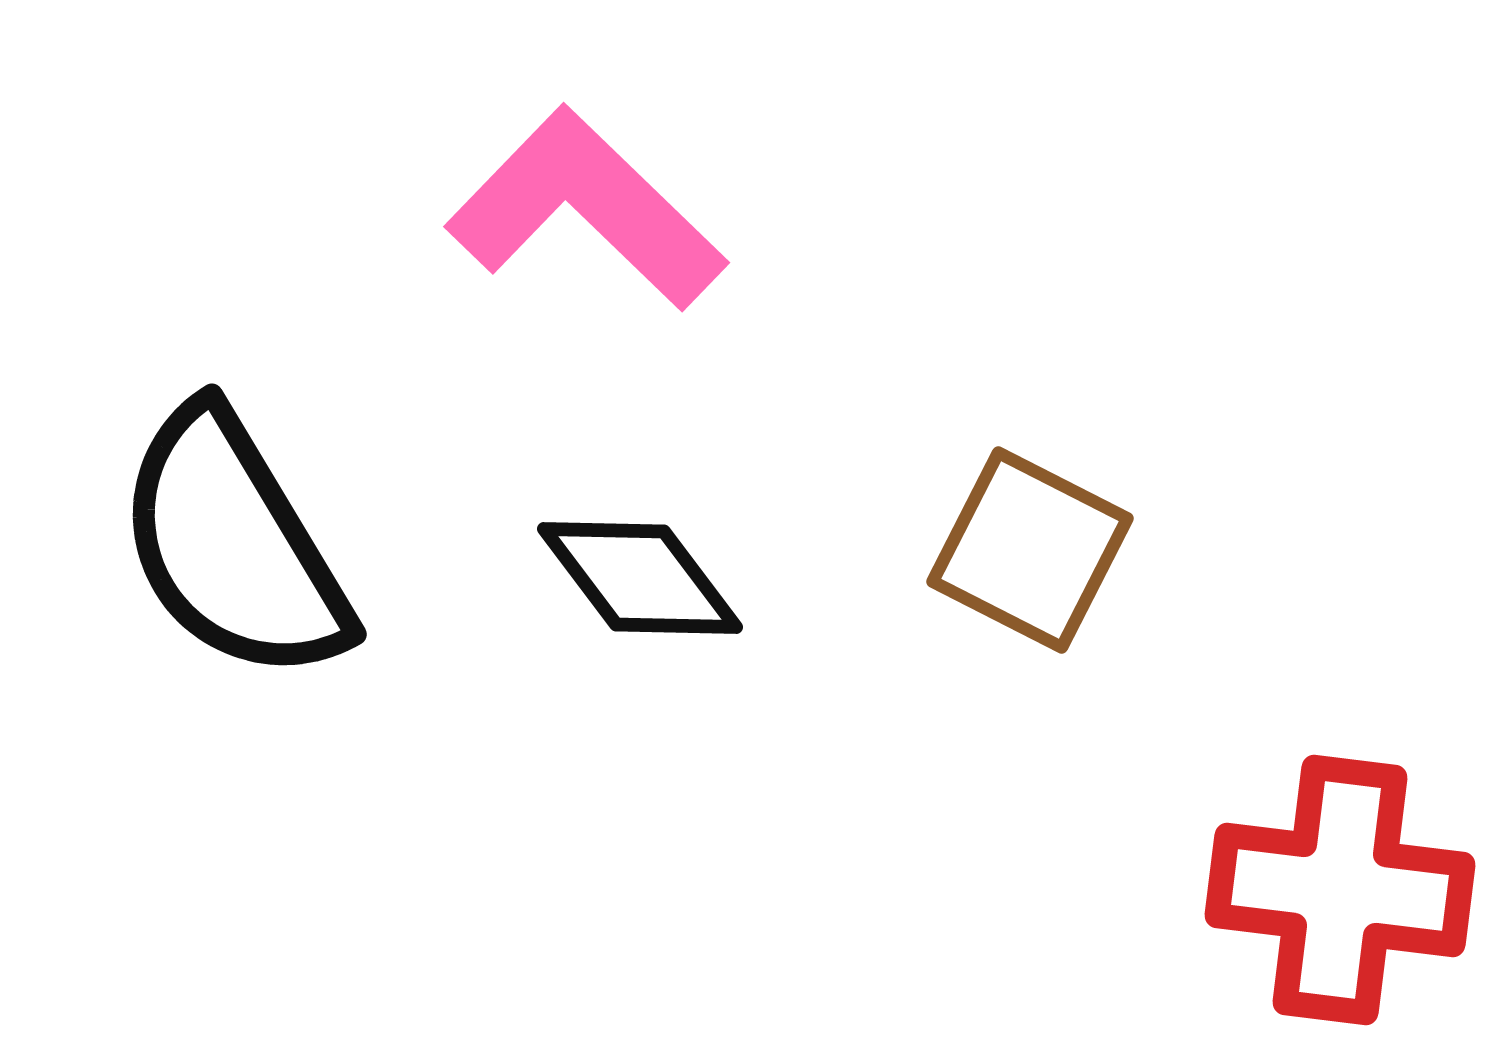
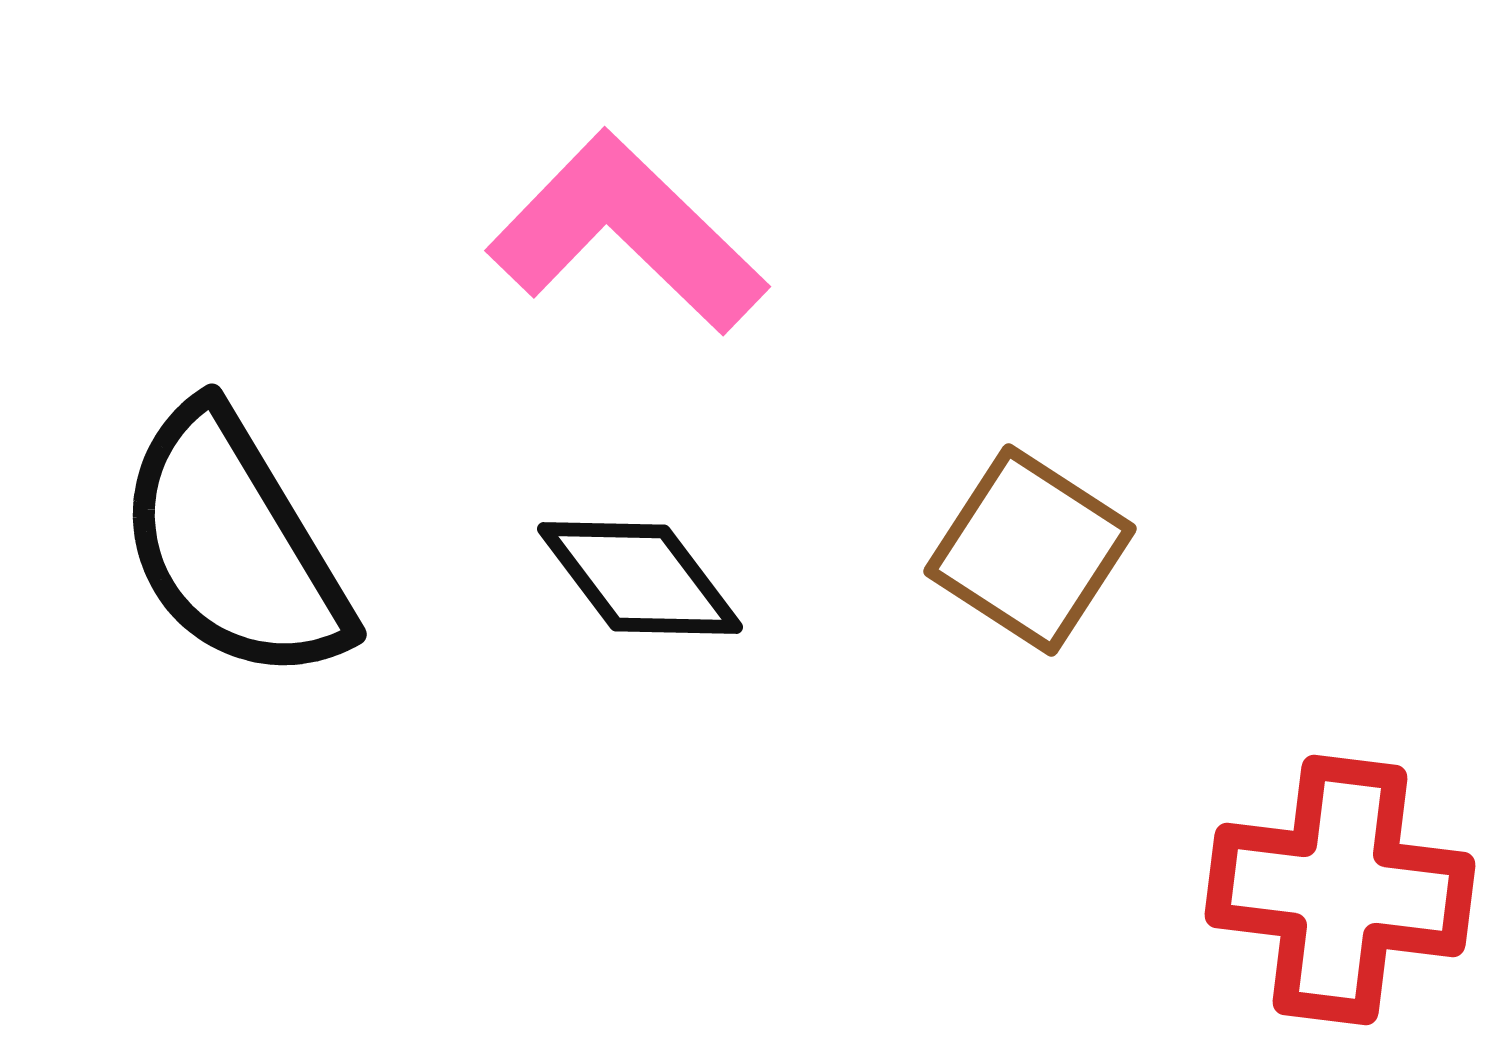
pink L-shape: moved 41 px right, 24 px down
brown square: rotated 6 degrees clockwise
